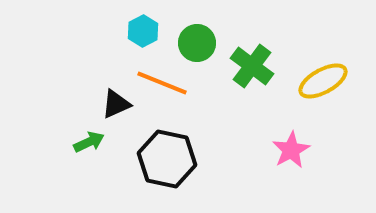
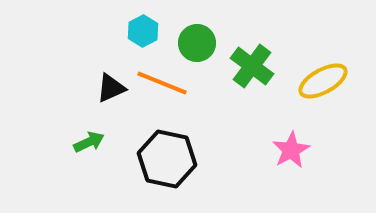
black triangle: moved 5 px left, 16 px up
